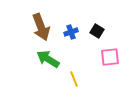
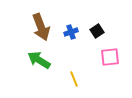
black square: rotated 24 degrees clockwise
green arrow: moved 9 px left, 1 px down
